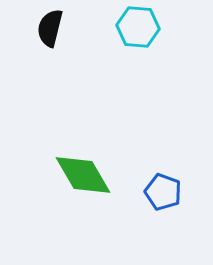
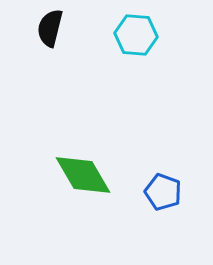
cyan hexagon: moved 2 px left, 8 px down
